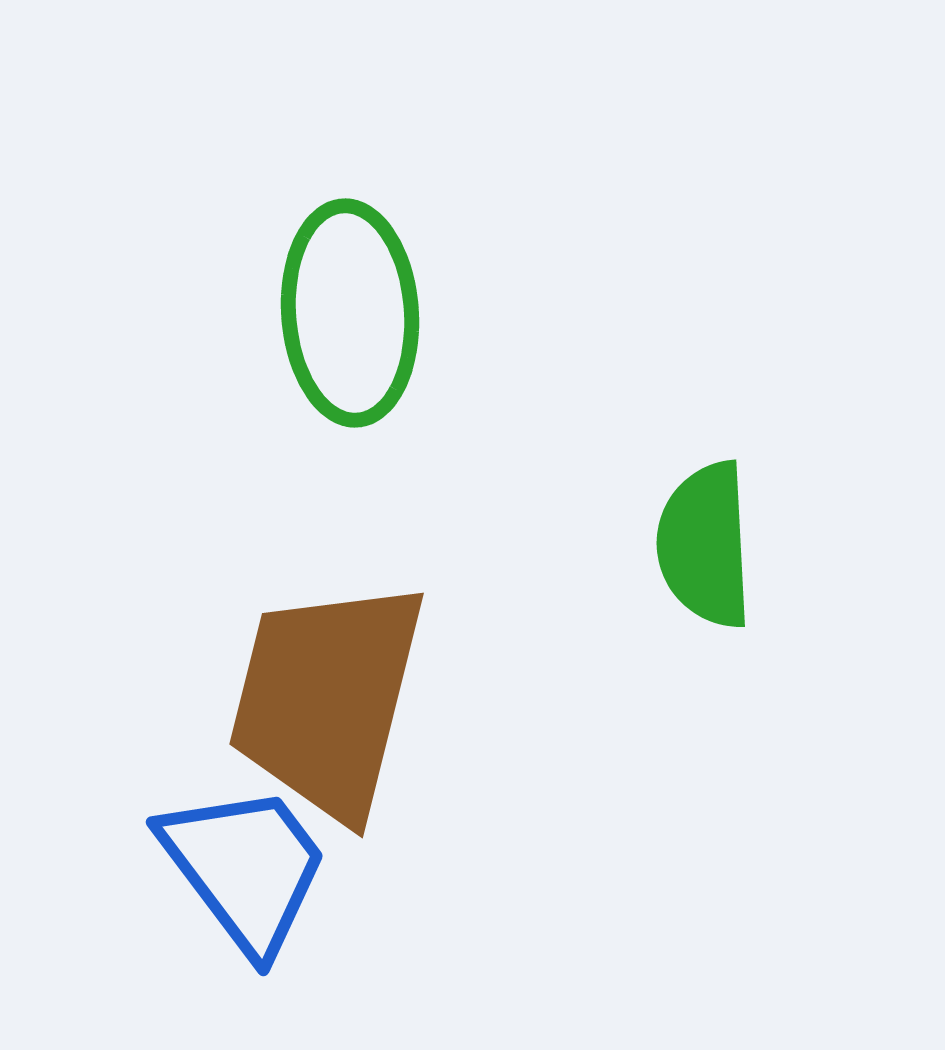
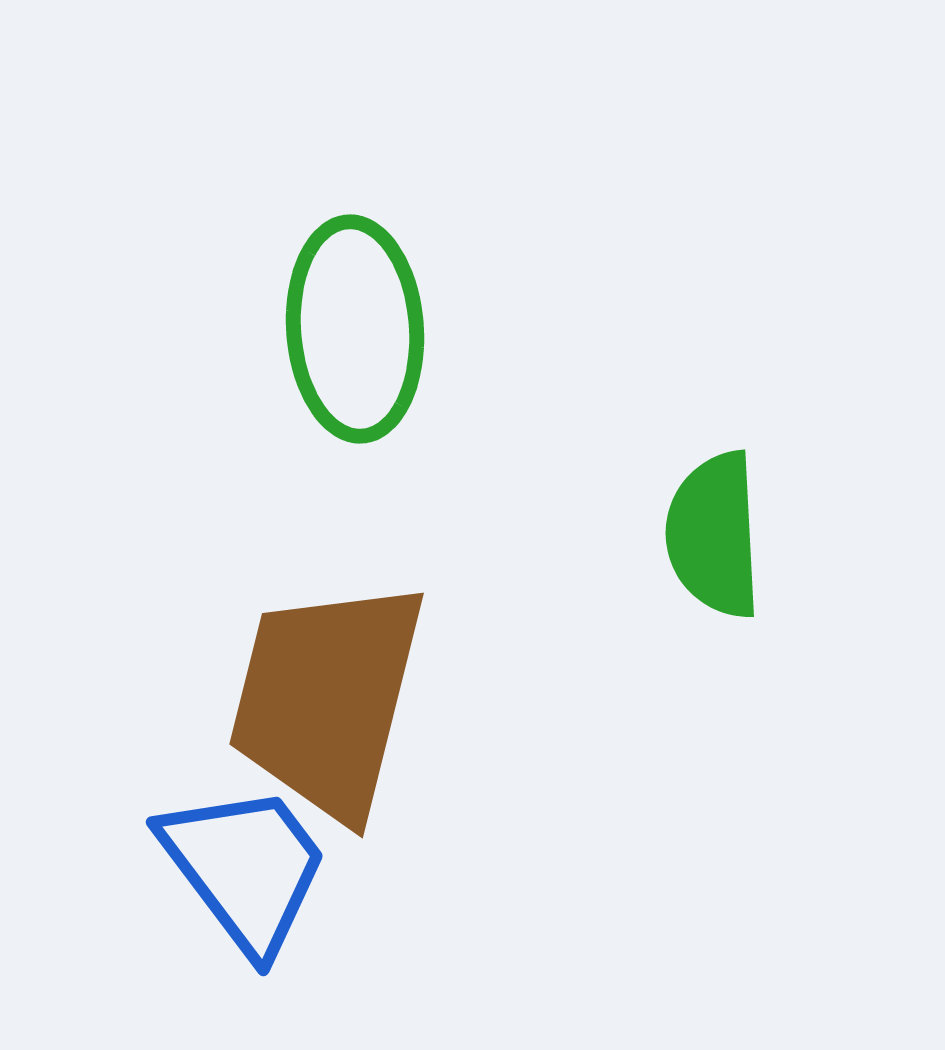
green ellipse: moved 5 px right, 16 px down
green semicircle: moved 9 px right, 10 px up
